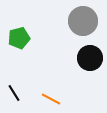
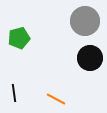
gray circle: moved 2 px right
black line: rotated 24 degrees clockwise
orange line: moved 5 px right
